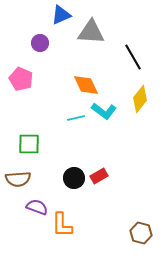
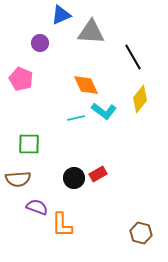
red rectangle: moved 1 px left, 2 px up
